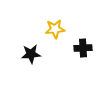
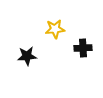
black star: moved 4 px left, 2 px down
